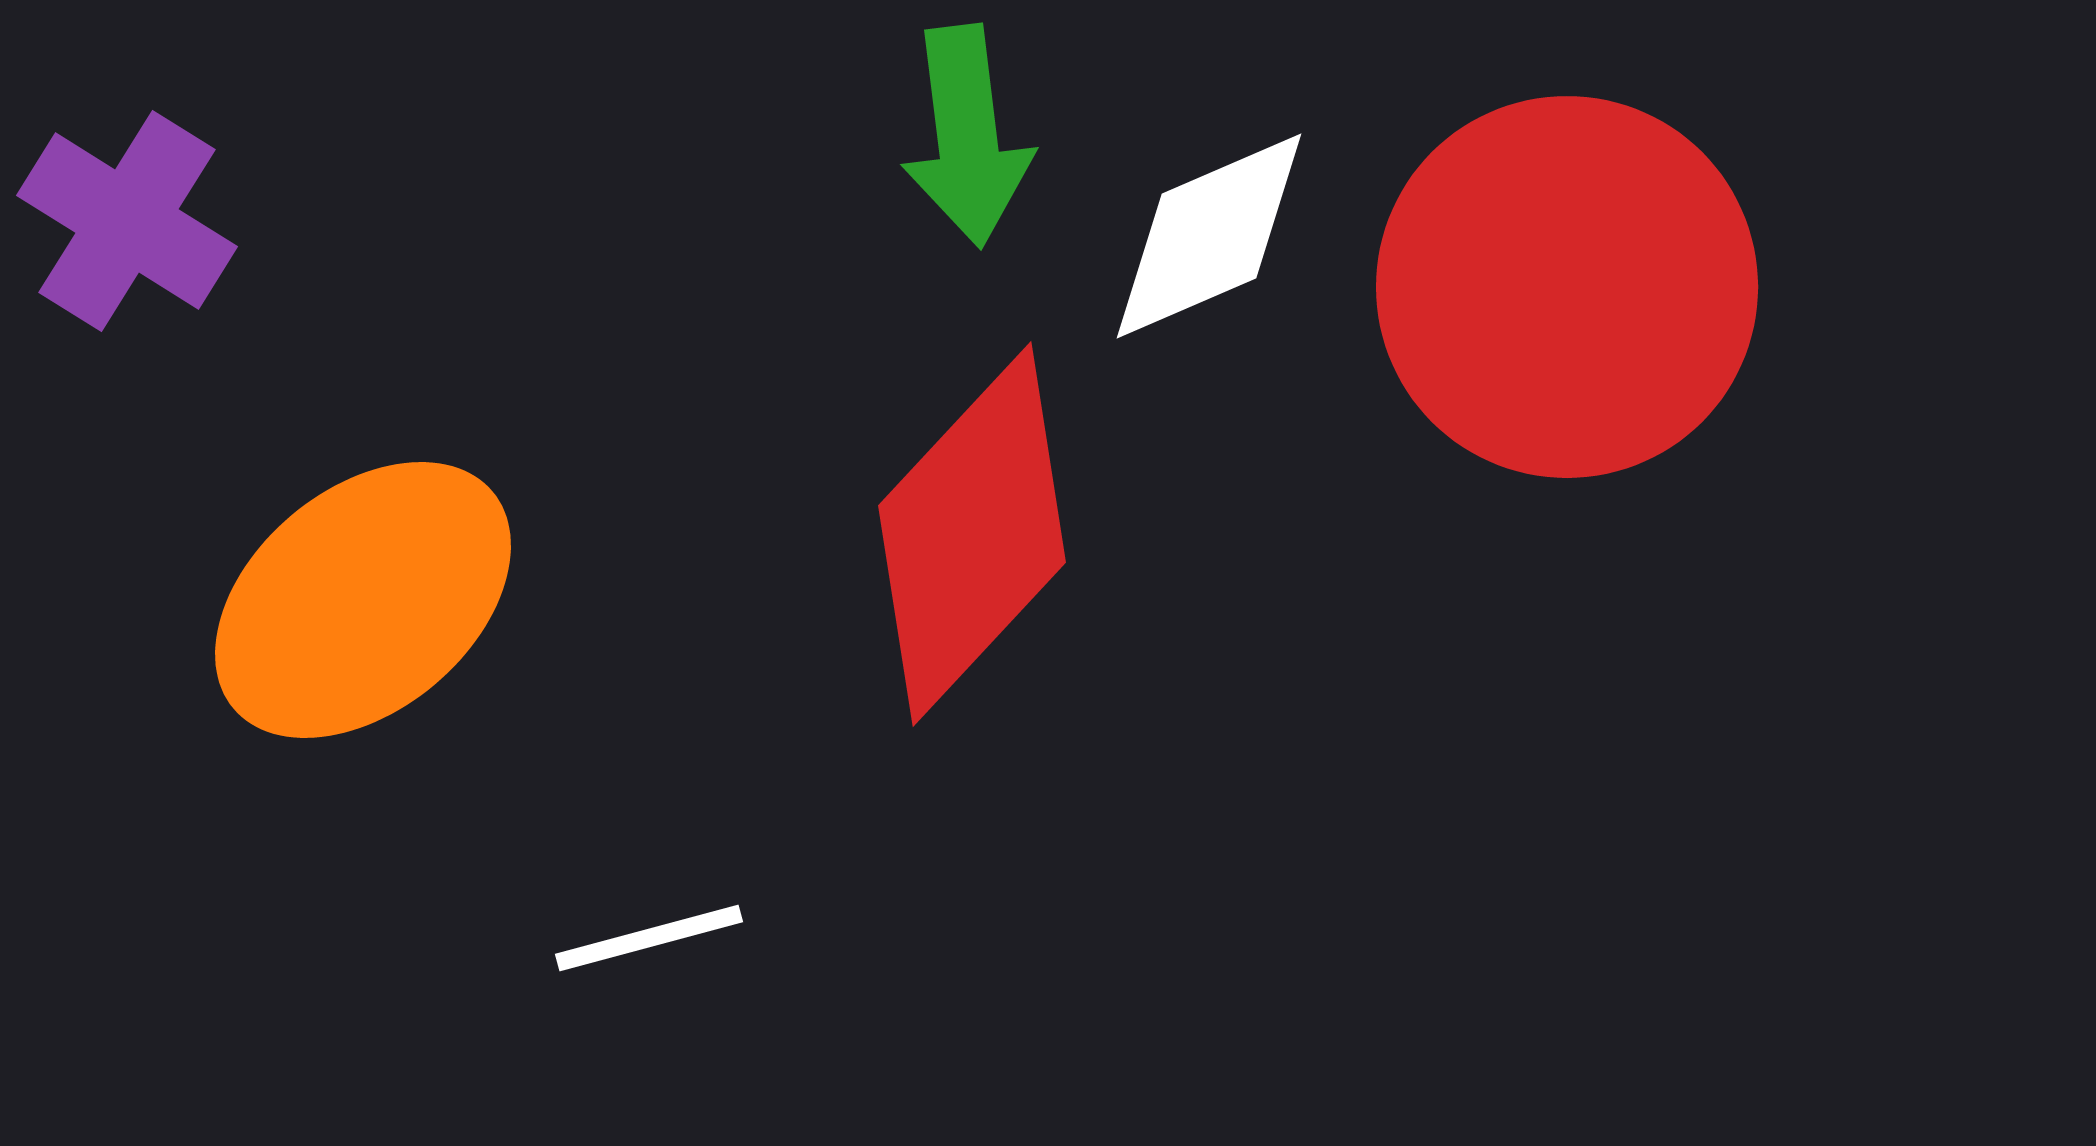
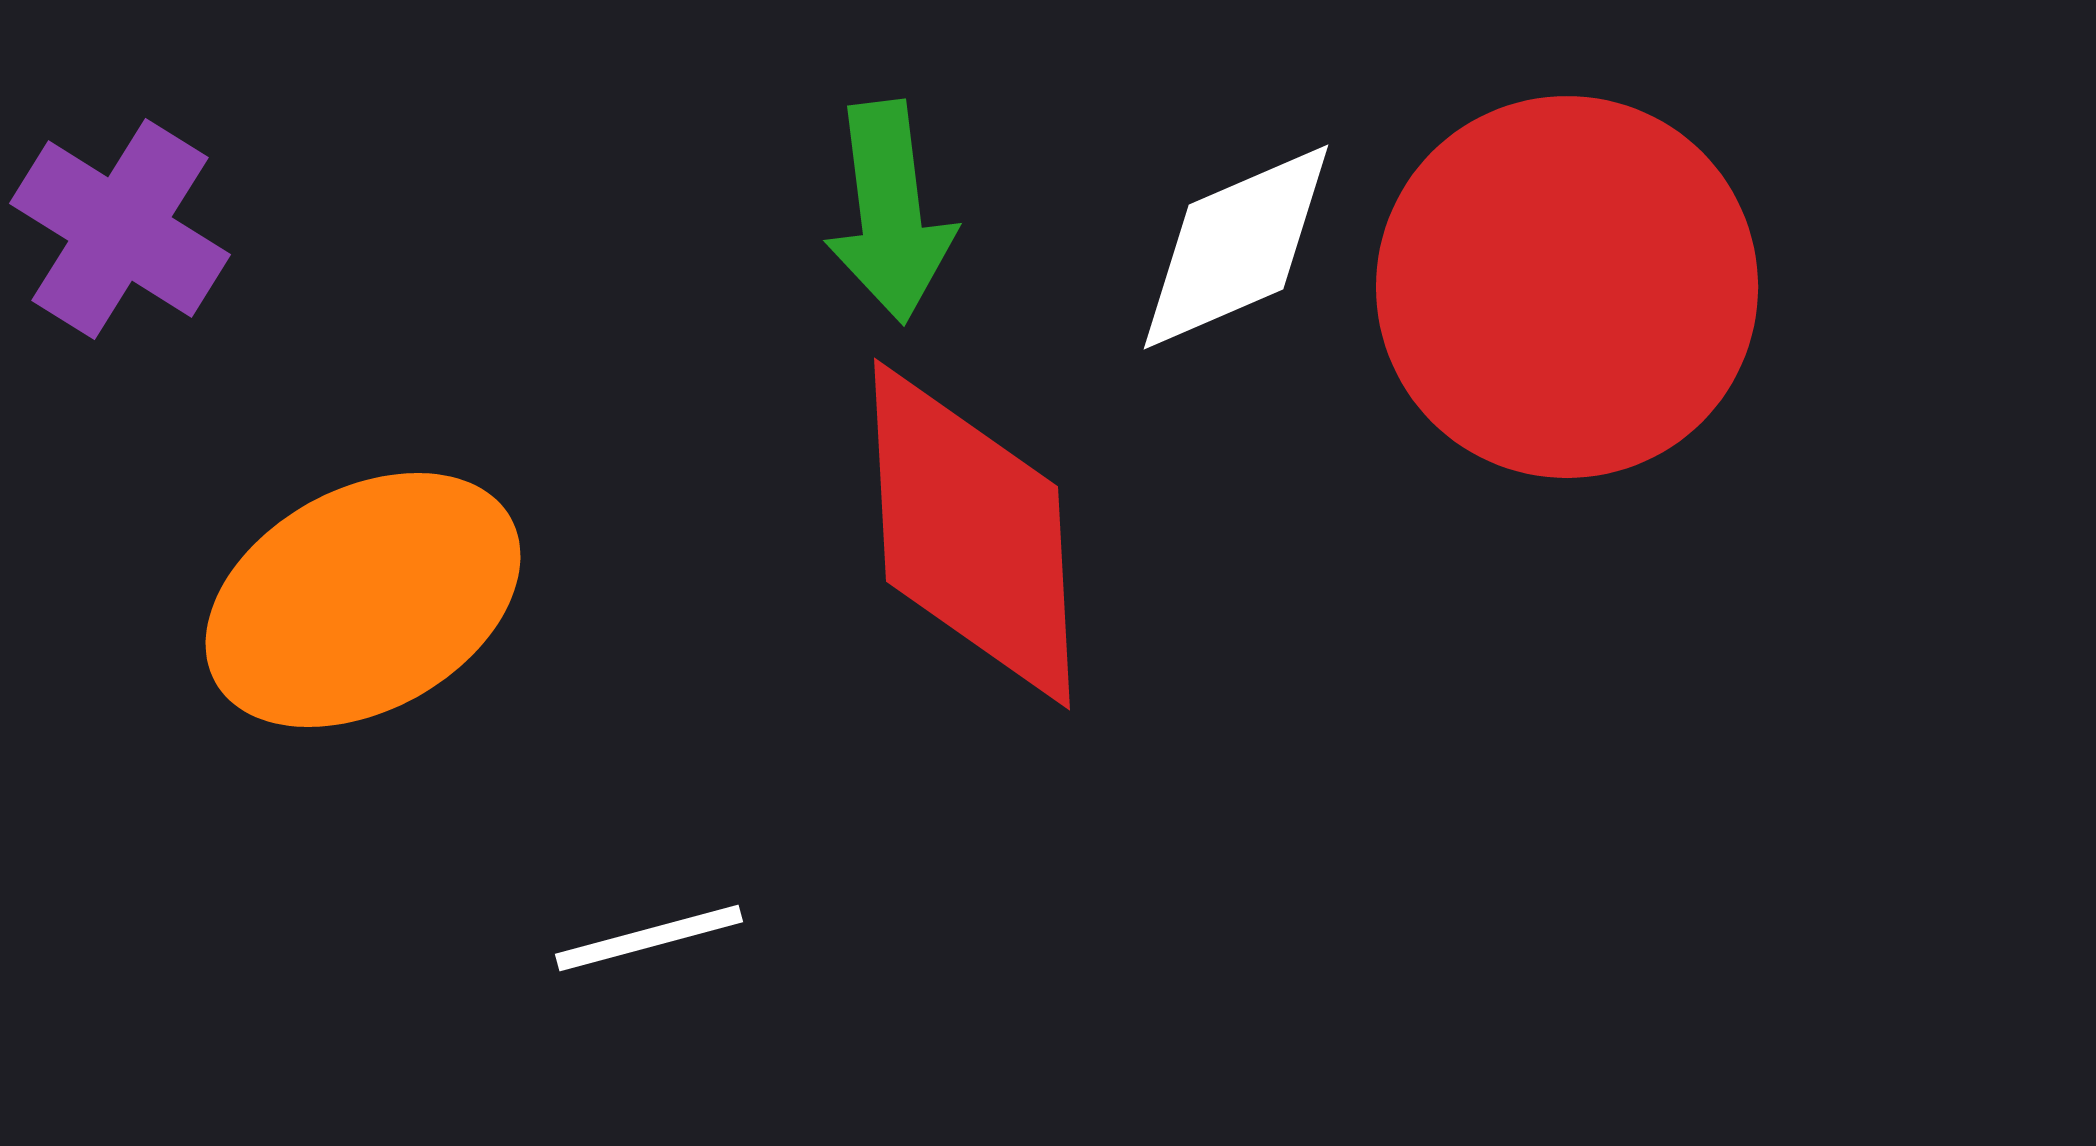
green arrow: moved 77 px left, 76 px down
purple cross: moved 7 px left, 8 px down
white diamond: moved 27 px right, 11 px down
red diamond: rotated 46 degrees counterclockwise
orange ellipse: rotated 11 degrees clockwise
